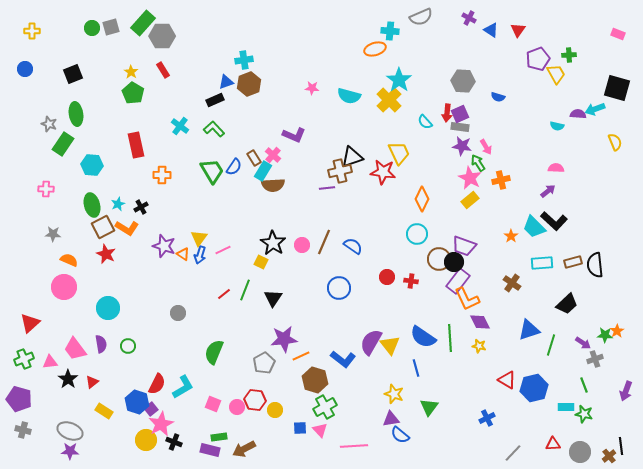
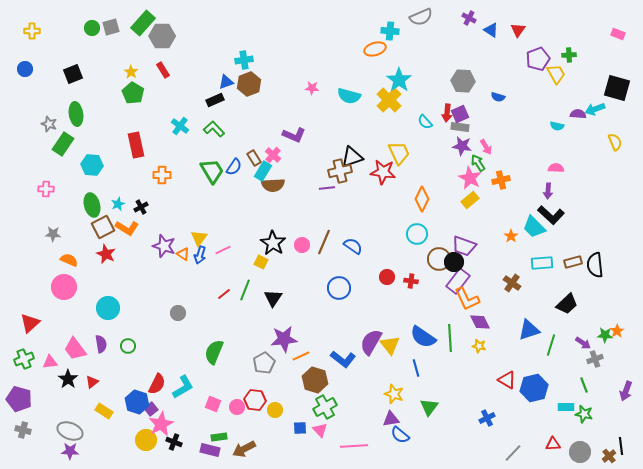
purple arrow at (548, 191): rotated 133 degrees clockwise
black L-shape at (554, 221): moved 3 px left, 6 px up
